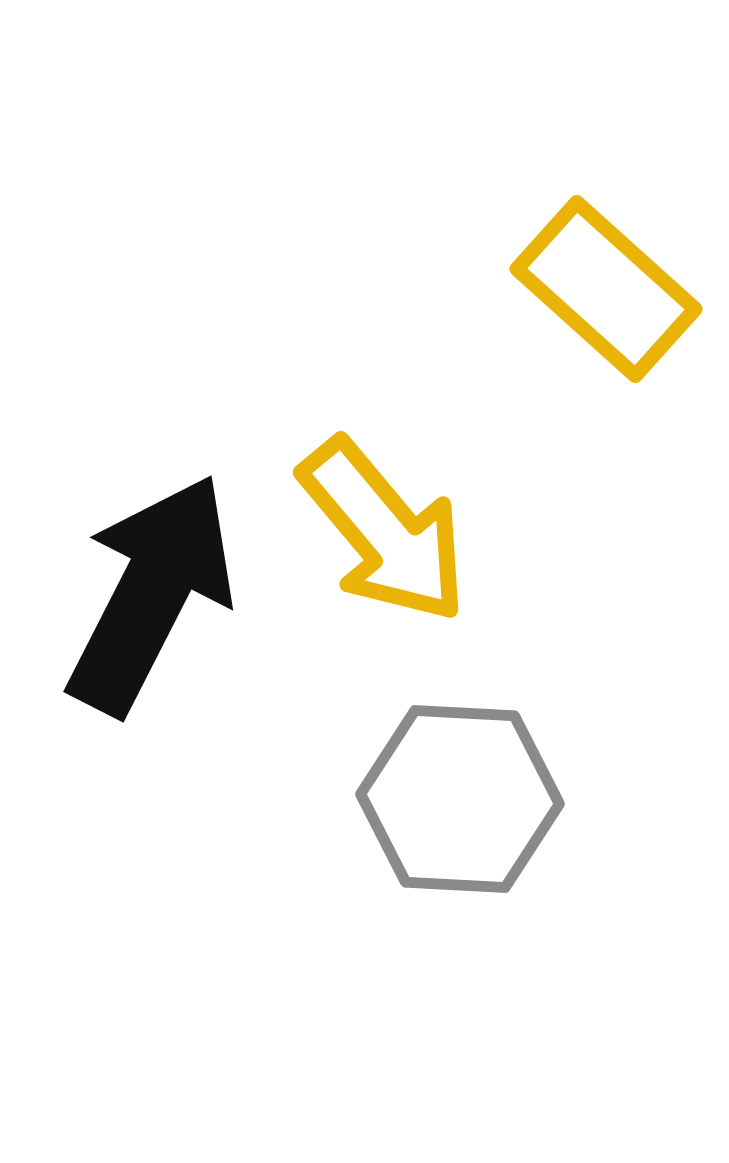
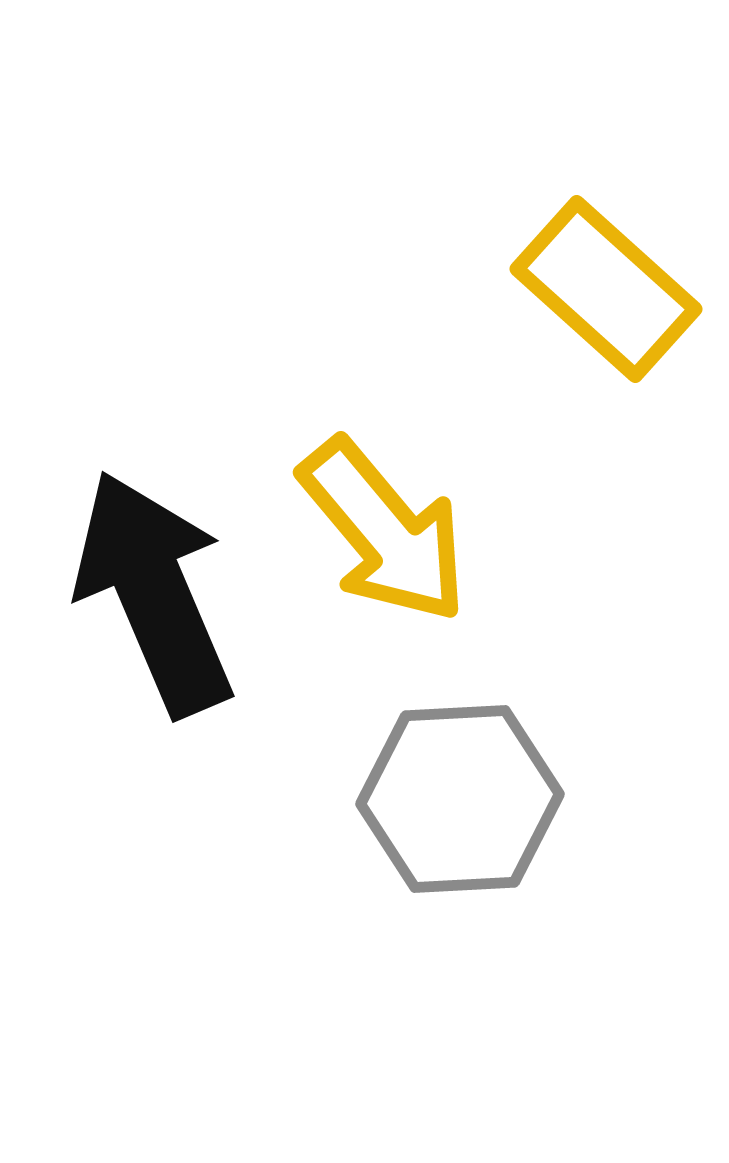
black arrow: moved 3 px right, 1 px up; rotated 50 degrees counterclockwise
gray hexagon: rotated 6 degrees counterclockwise
